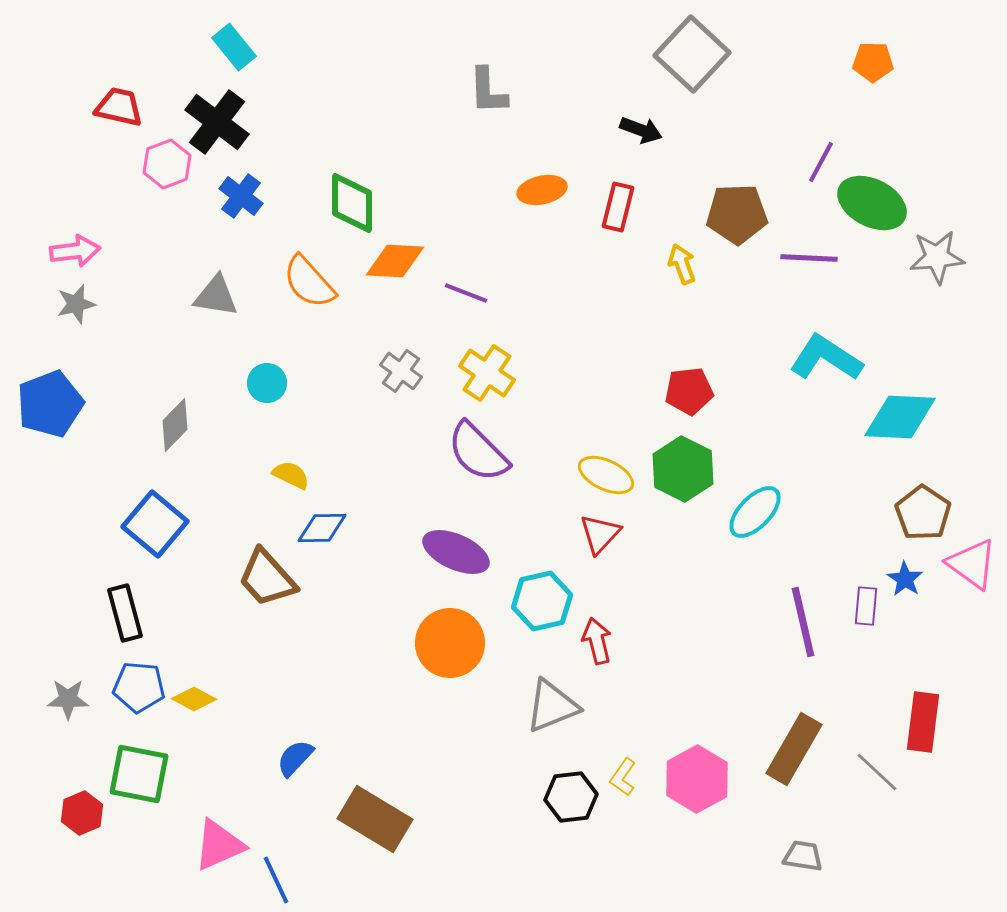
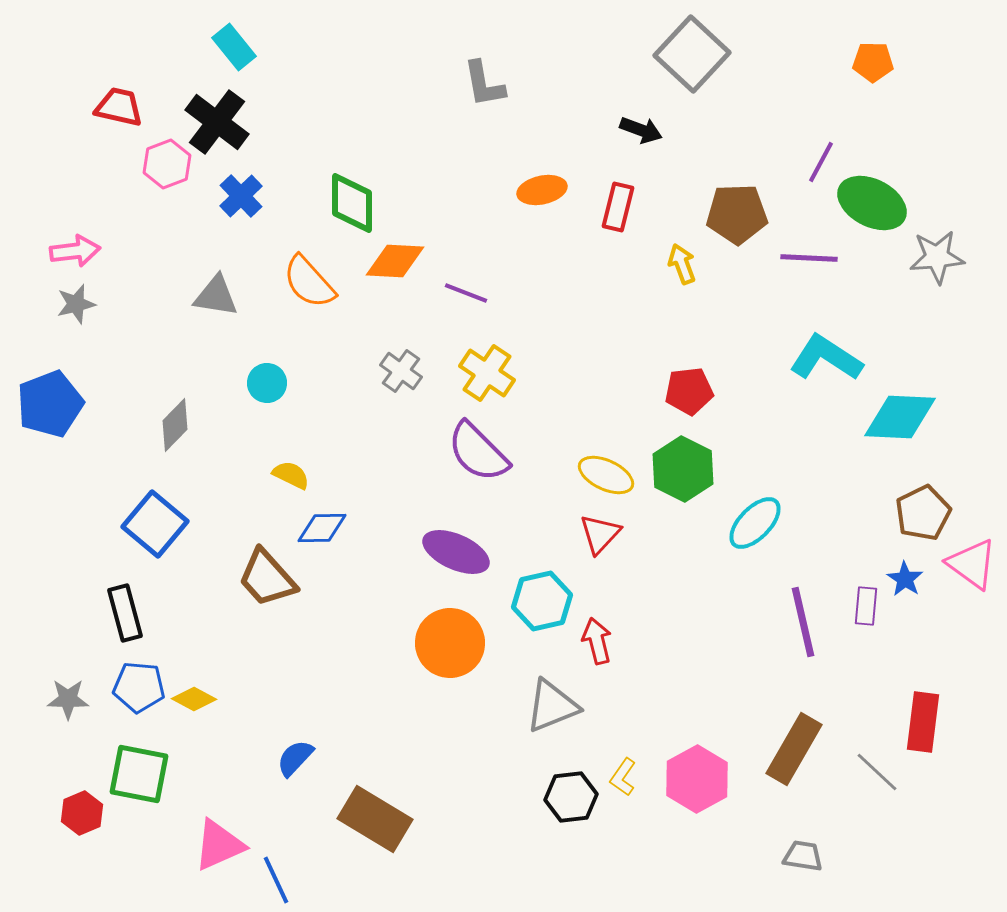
gray L-shape at (488, 91): moved 4 px left, 7 px up; rotated 8 degrees counterclockwise
blue cross at (241, 196): rotated 9 degrees clockwise
cyan ellipse at (755, 512): moved 11 px down
brown pentagon at (923, 513): rotated 12 degrees clockwise
